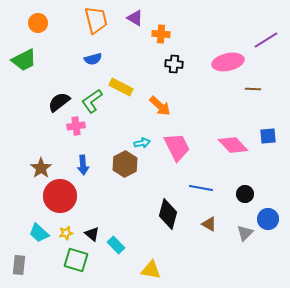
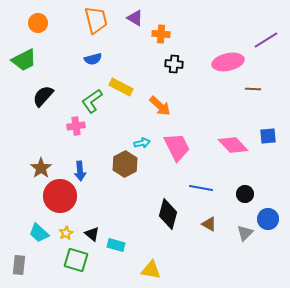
black semicircle: moved 16 px left, 6 px up; rotated 10 degrees counterclockwise
blue arrow: moved 3 px left, 6 px down
yellow star: rotated 16 degrees counterclockwise
cyan rectangle: rotated 30 degrees counterclockwise
